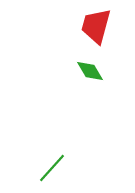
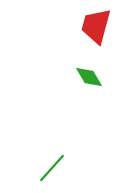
green diamond: moved 1 px left, 6 px down
